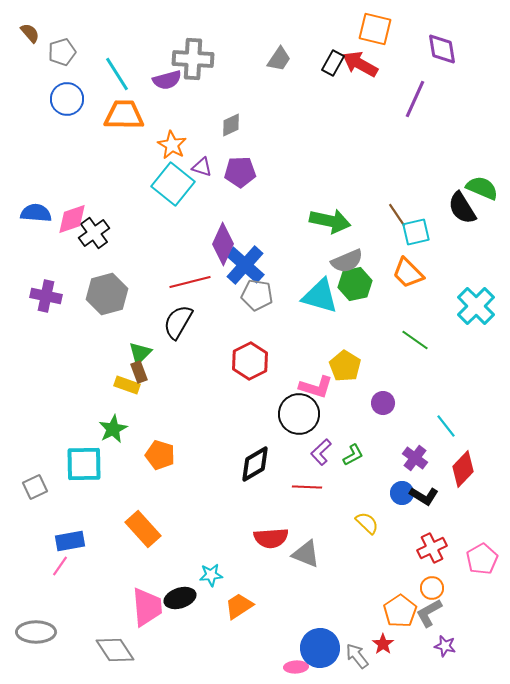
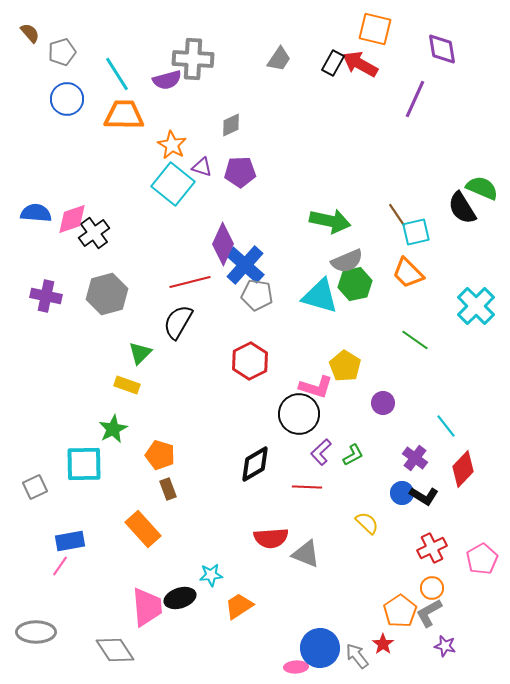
brown rectangle at (139, 372): moved 29 px right, 117 px down
